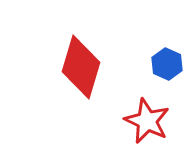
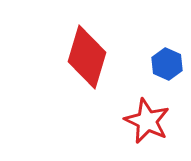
red diamond: moved 6 px right, 10 px up
